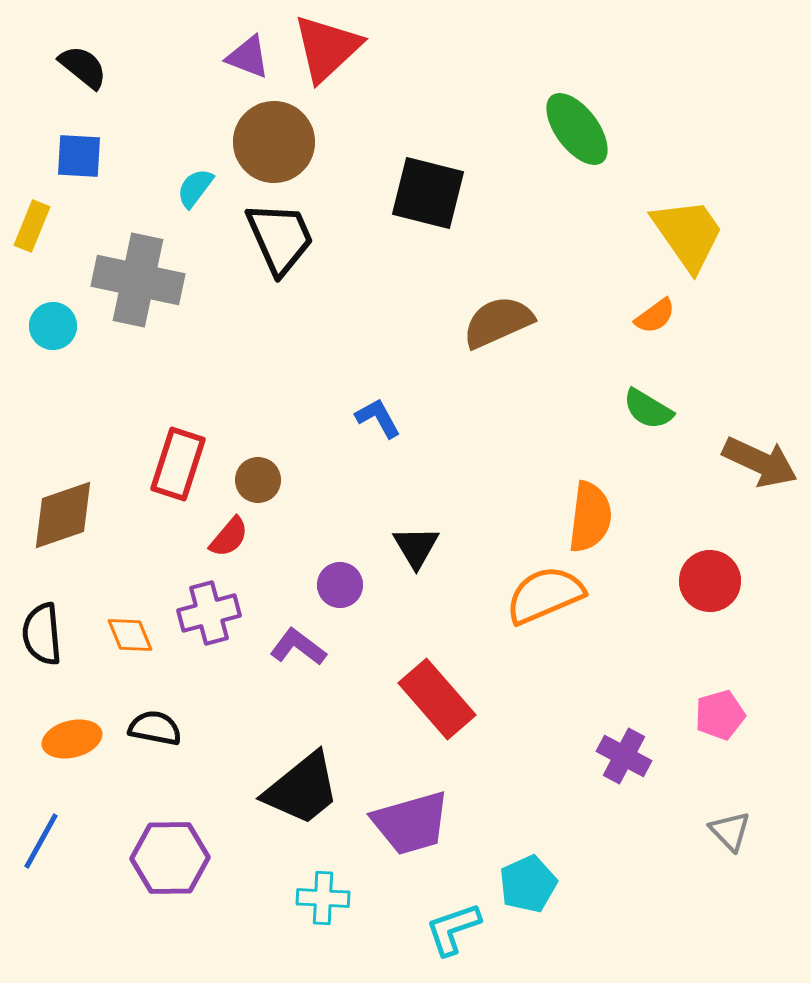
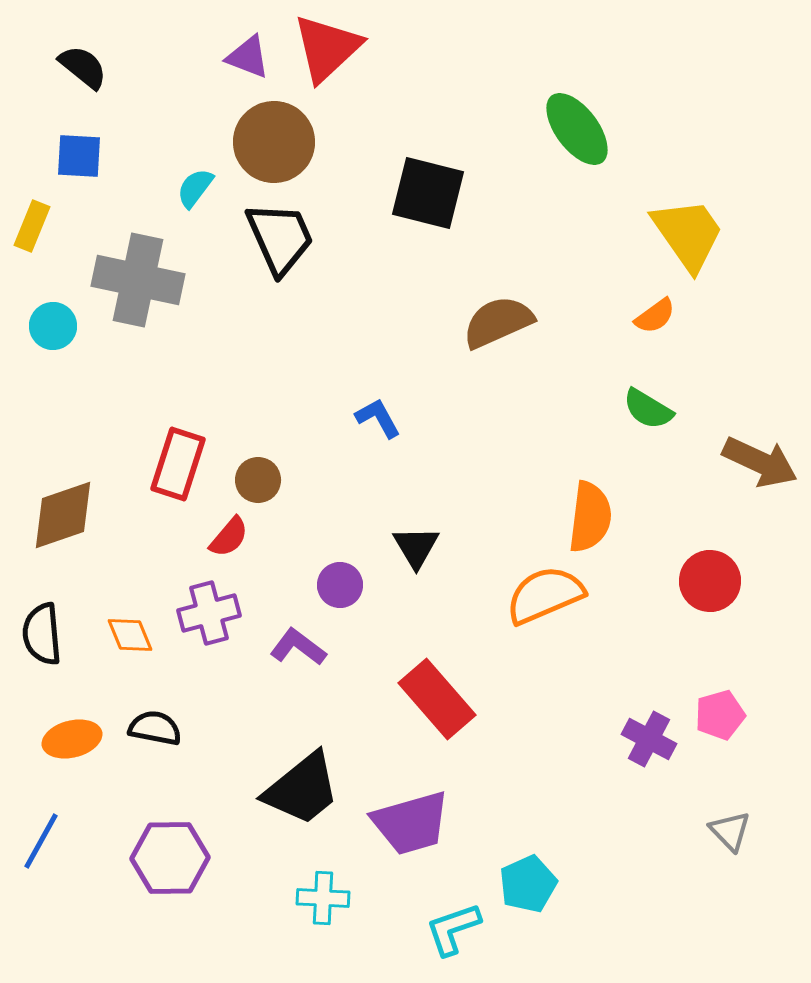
purple cross at (624, 756): moved 25 px right, 17 px up
